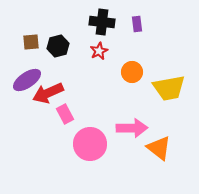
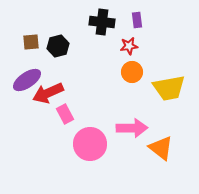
purple rectangle: moved 4 px up
red star: moved 30 px right, 5 px up; rotated 18 degrees clockwise
orange triangle: moved 2 px right
